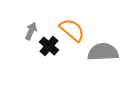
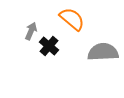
orange semicircle: moved 11 px up
